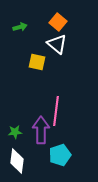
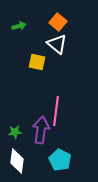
green arrow: moved 1 px left, 1 px up
purple arrow: rotated 8 degrees clockwise
cyan pentagon: moved 5 px down; rotated 25 degrees counterclockwise
